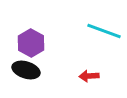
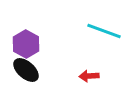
purple hexagon: moved 5 px left, 1 px down
black ellipse: rotated 24 degrees clockwise
